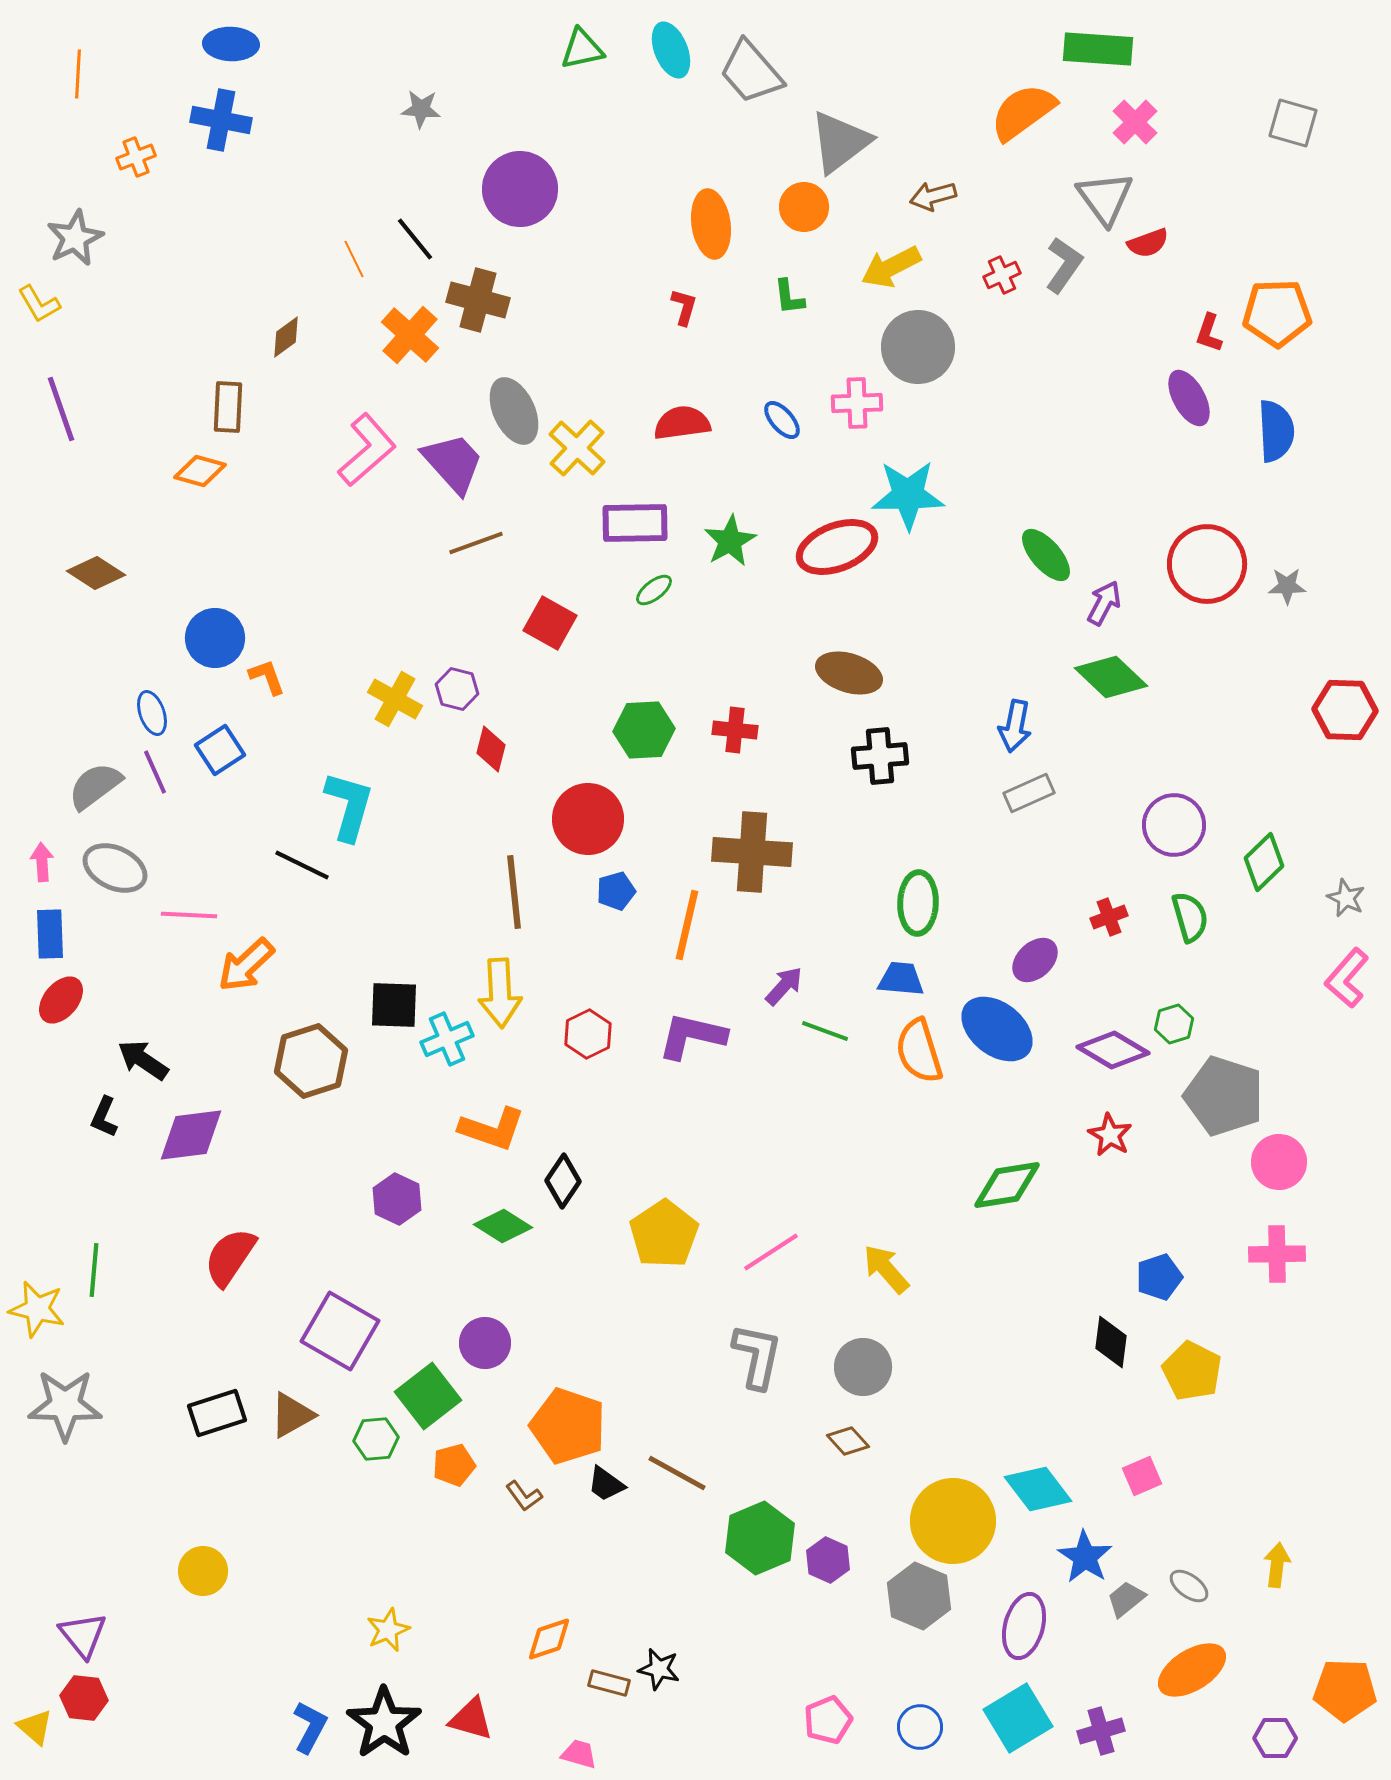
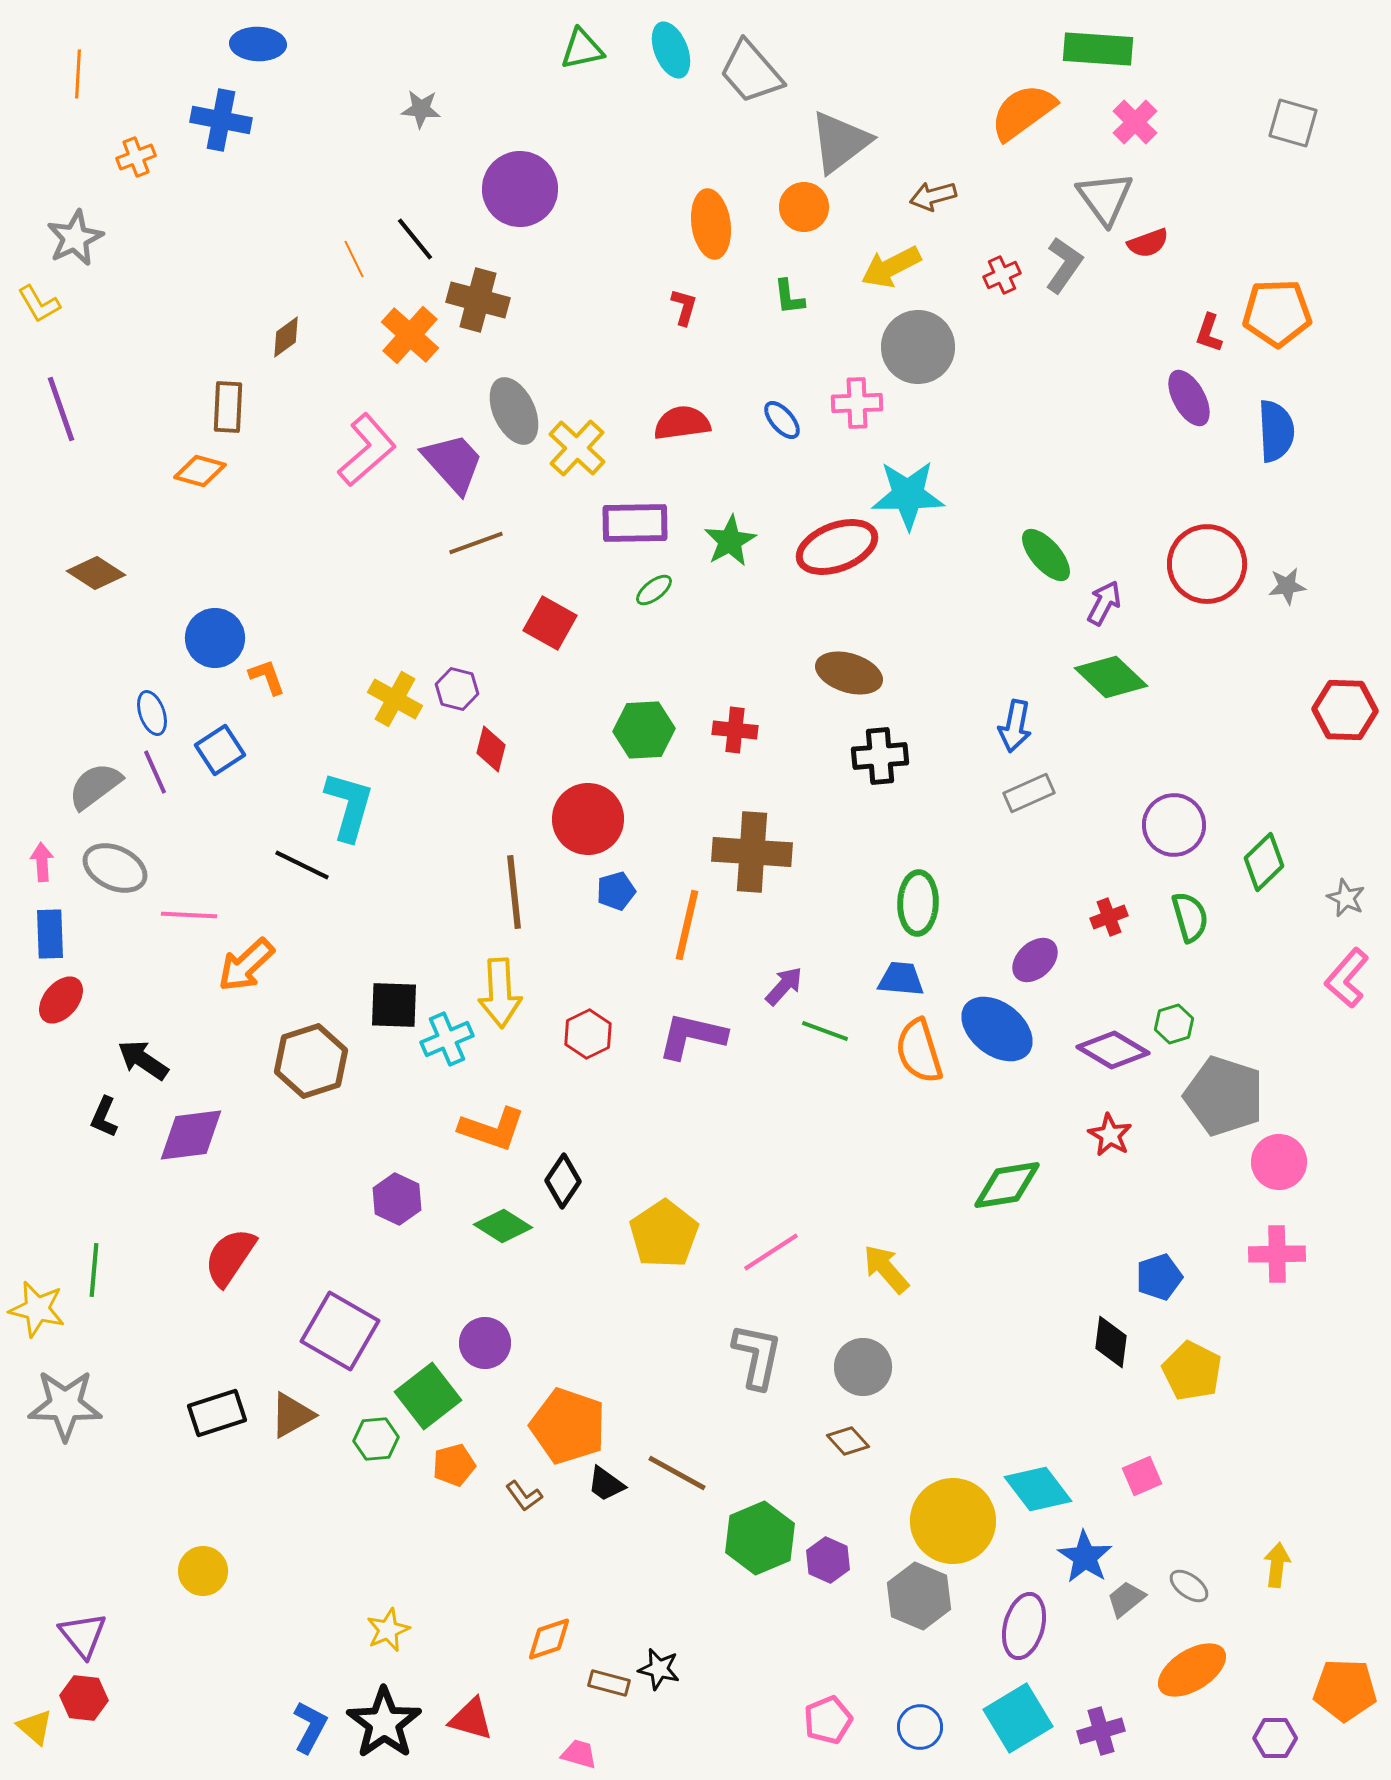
blue ellipse at (231, 44): moved 27 px right
gray star at (1287, 586): rotated 6 degrees counterclockwise
